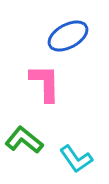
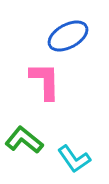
pink L-shape: moved 2 px up
cyan L-shape: moved 2 px left
